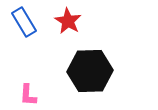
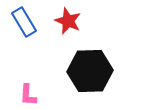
red star: rotated 8 degrees counterclockwise
